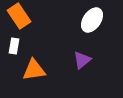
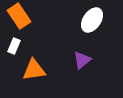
white rectangle: rotated 14 degrees clockwise
